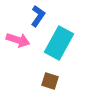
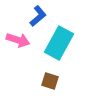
blue L-shape: rotated 15 degrees clockwise
